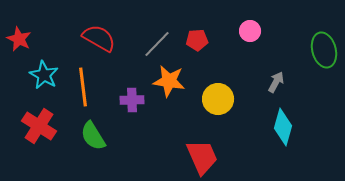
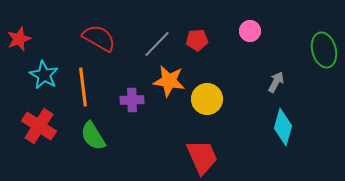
red star: rotated 25 degrees clockwise
yellow circle: moved 11 px left
